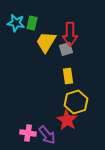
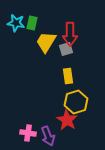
purple arrow: moved 1 px right, 1 px down; rotated 18 degrees clockwise
